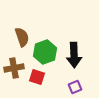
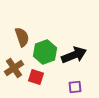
black arrow: rotated 110 degrees counterclockwise
brown cross: rotated 24 degrees counterclockwise
red square: moved 1 px left
purple square: rotated 16 degrees clockwise
